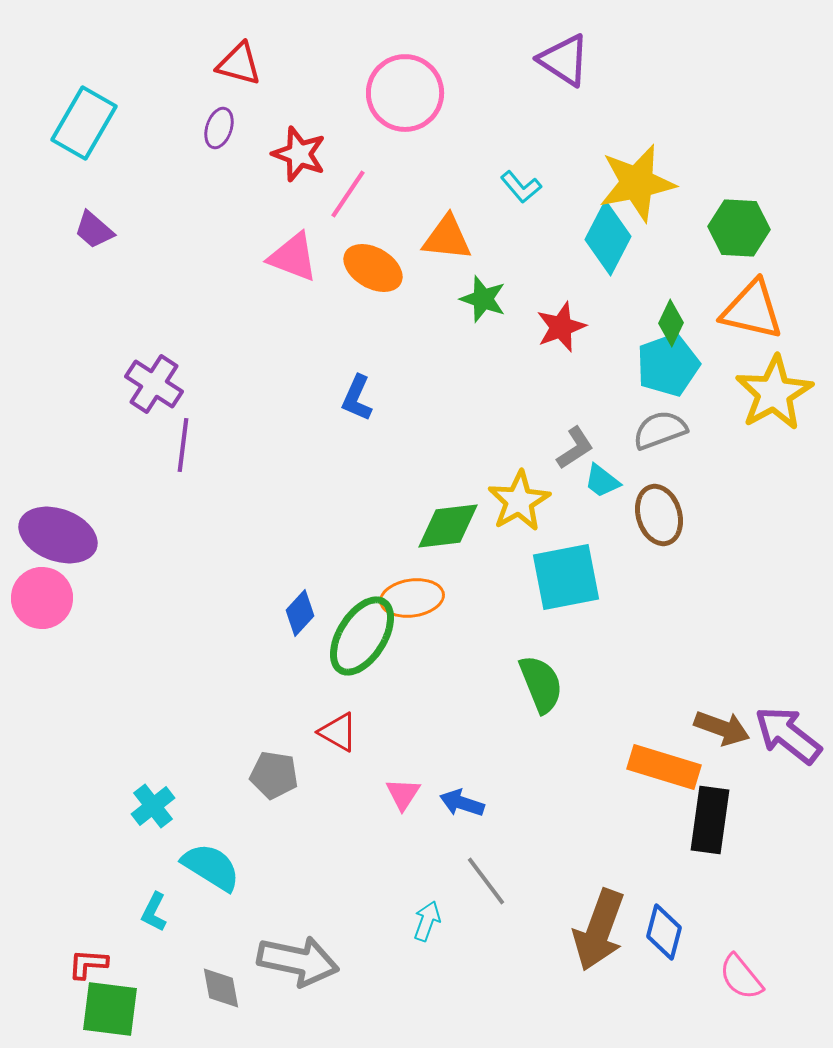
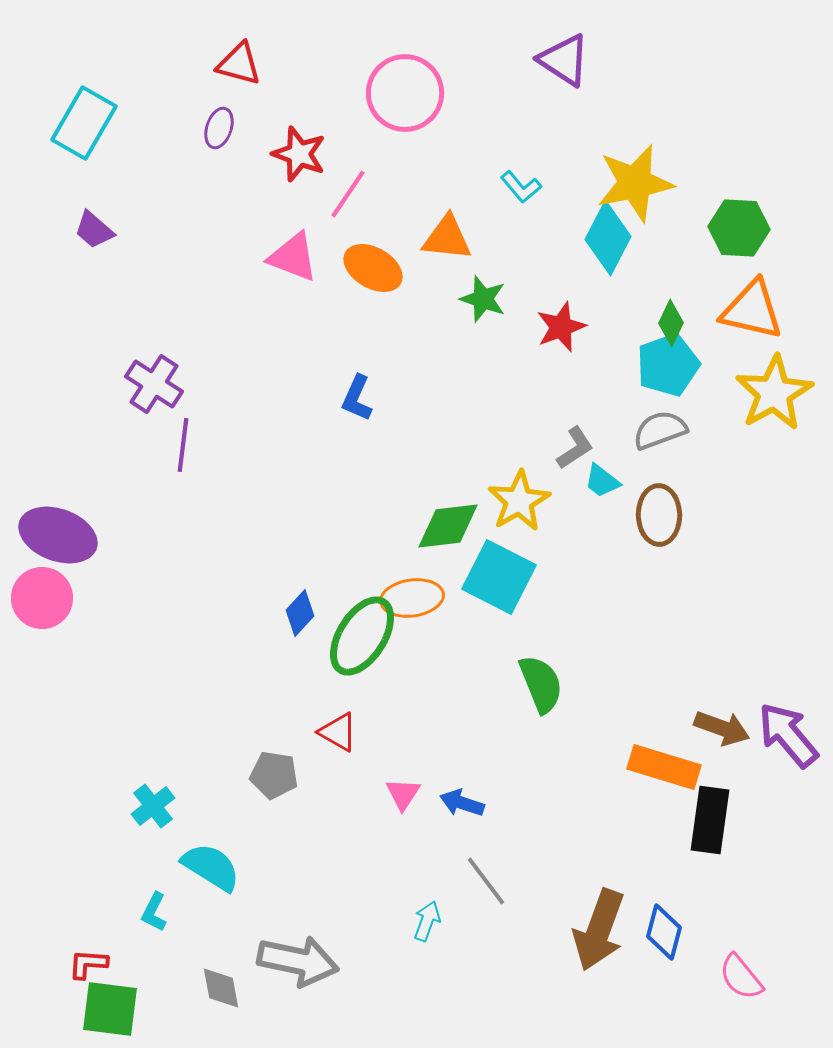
yellow star at (637, 183): moved 2 px left
brown ellipse at (659, 515): rotated 16 degrees clockwise
cyan square at (566, 577): moved 67 px left; rotated 38 degrees clockwise
purple arrow at (788, 735): rotated 12 degrees clockwise
